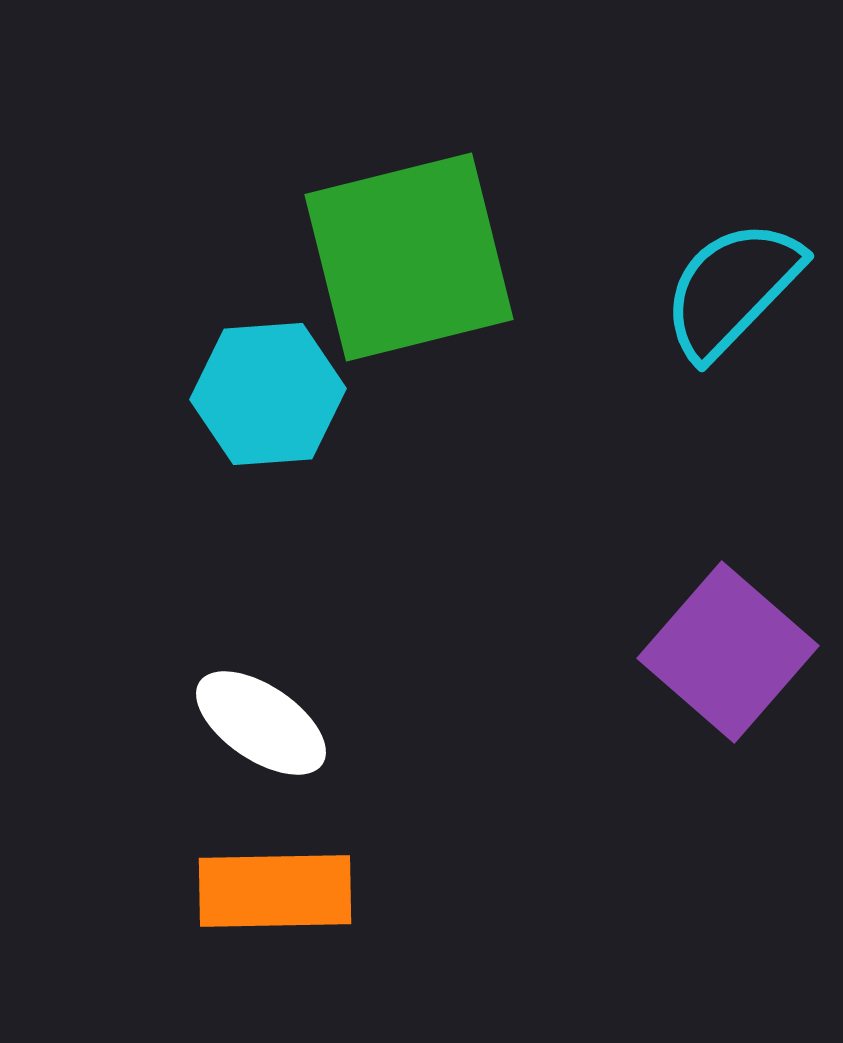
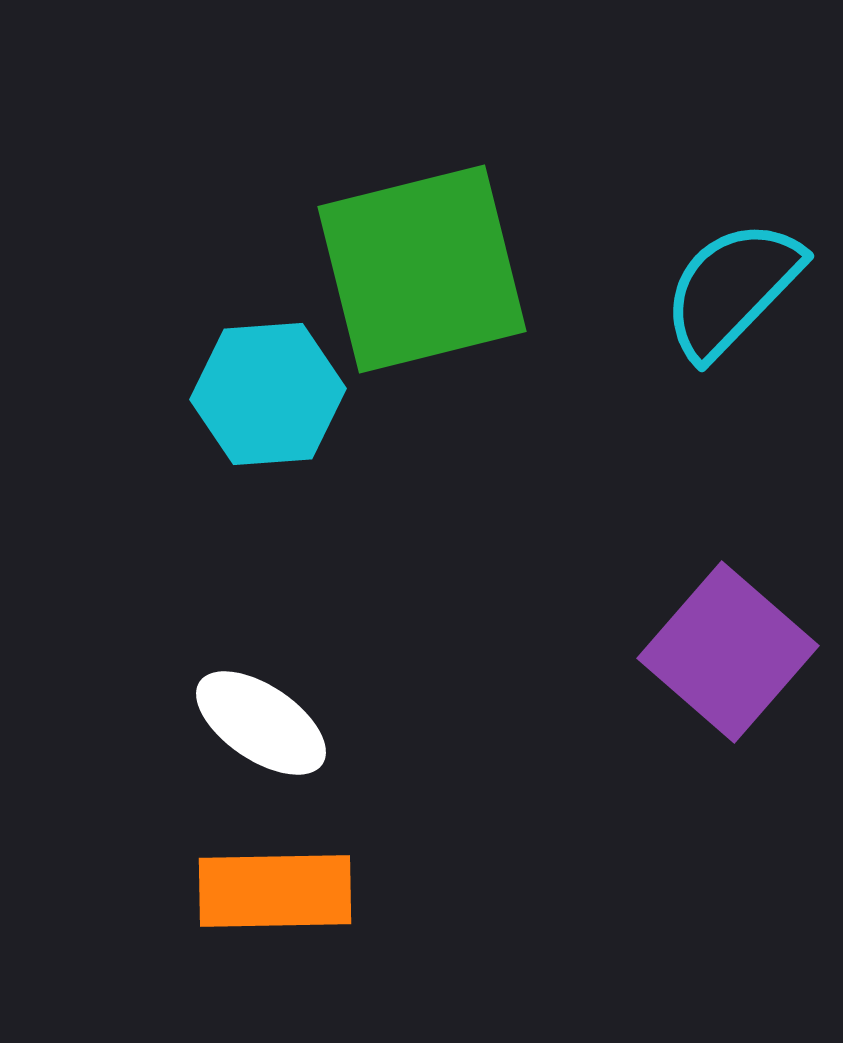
green square: moved 13 px right, 12 px down
